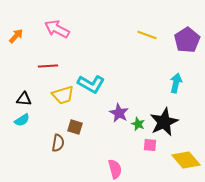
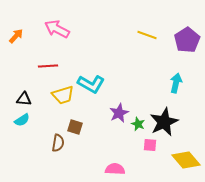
purple star: rotated 18 degrees clockwise
pink semicircle: rotated 72 degrees counterclockwise
